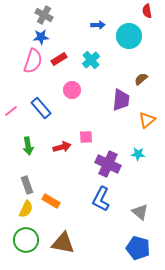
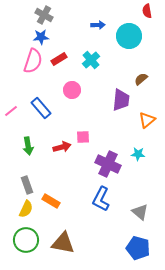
pink square: moved 3 px left
